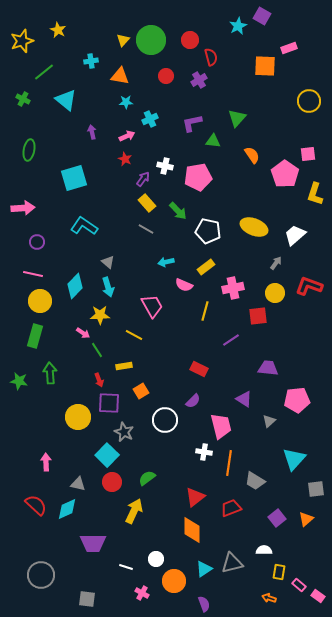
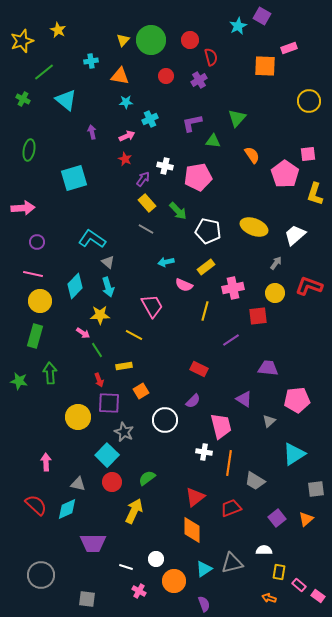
cyan L-shape at (84, 226): moved 8 px right, 13 px down
cyan triangle at (294, 459): moved 5 px up; rotated 15 degrees clockwise
pink cross at (142, 593): moved 3 px left, 2 px up
